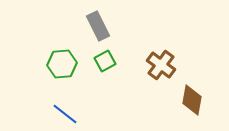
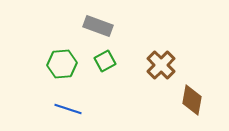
gray rectangle: rotated 44 degrees counterclockwise
brown cross: rotated 8 degrees clockwise
blue line: moved 3 px right, 5 px up; rotated 20 degrees counterclockwise
